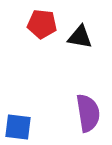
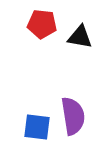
purple semicircle: moved 15 px left, 3 px down
blue square: moved 19 px right
